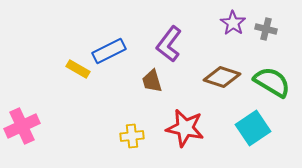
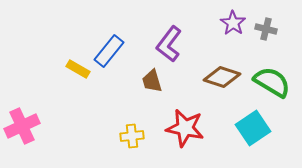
blue rectangle: rotated 24 degrees counterclockwise
